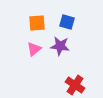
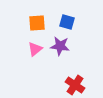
pink triangle: moved 1 px right
